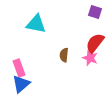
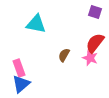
brown semicircle: rotated 24 degrees clockwise
